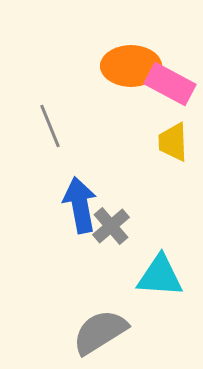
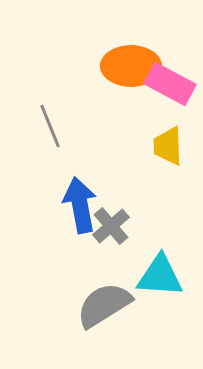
yellow trapezoid: moved 5 px left, 4 px down
gray semicircle: moved 4 px right, 27 px up
